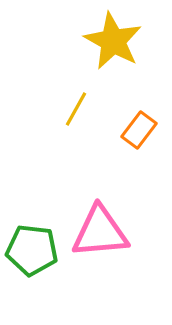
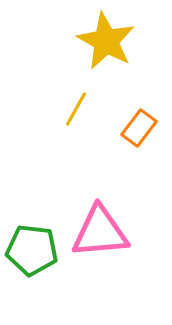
yellow star: moved 7 px left
orange rectangle: moved 2 px up
